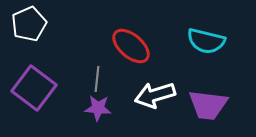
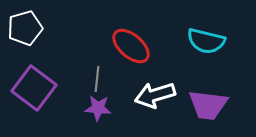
white pentagon: moved 4 px left, 4 px down; rotated 8 degrees clockwise
